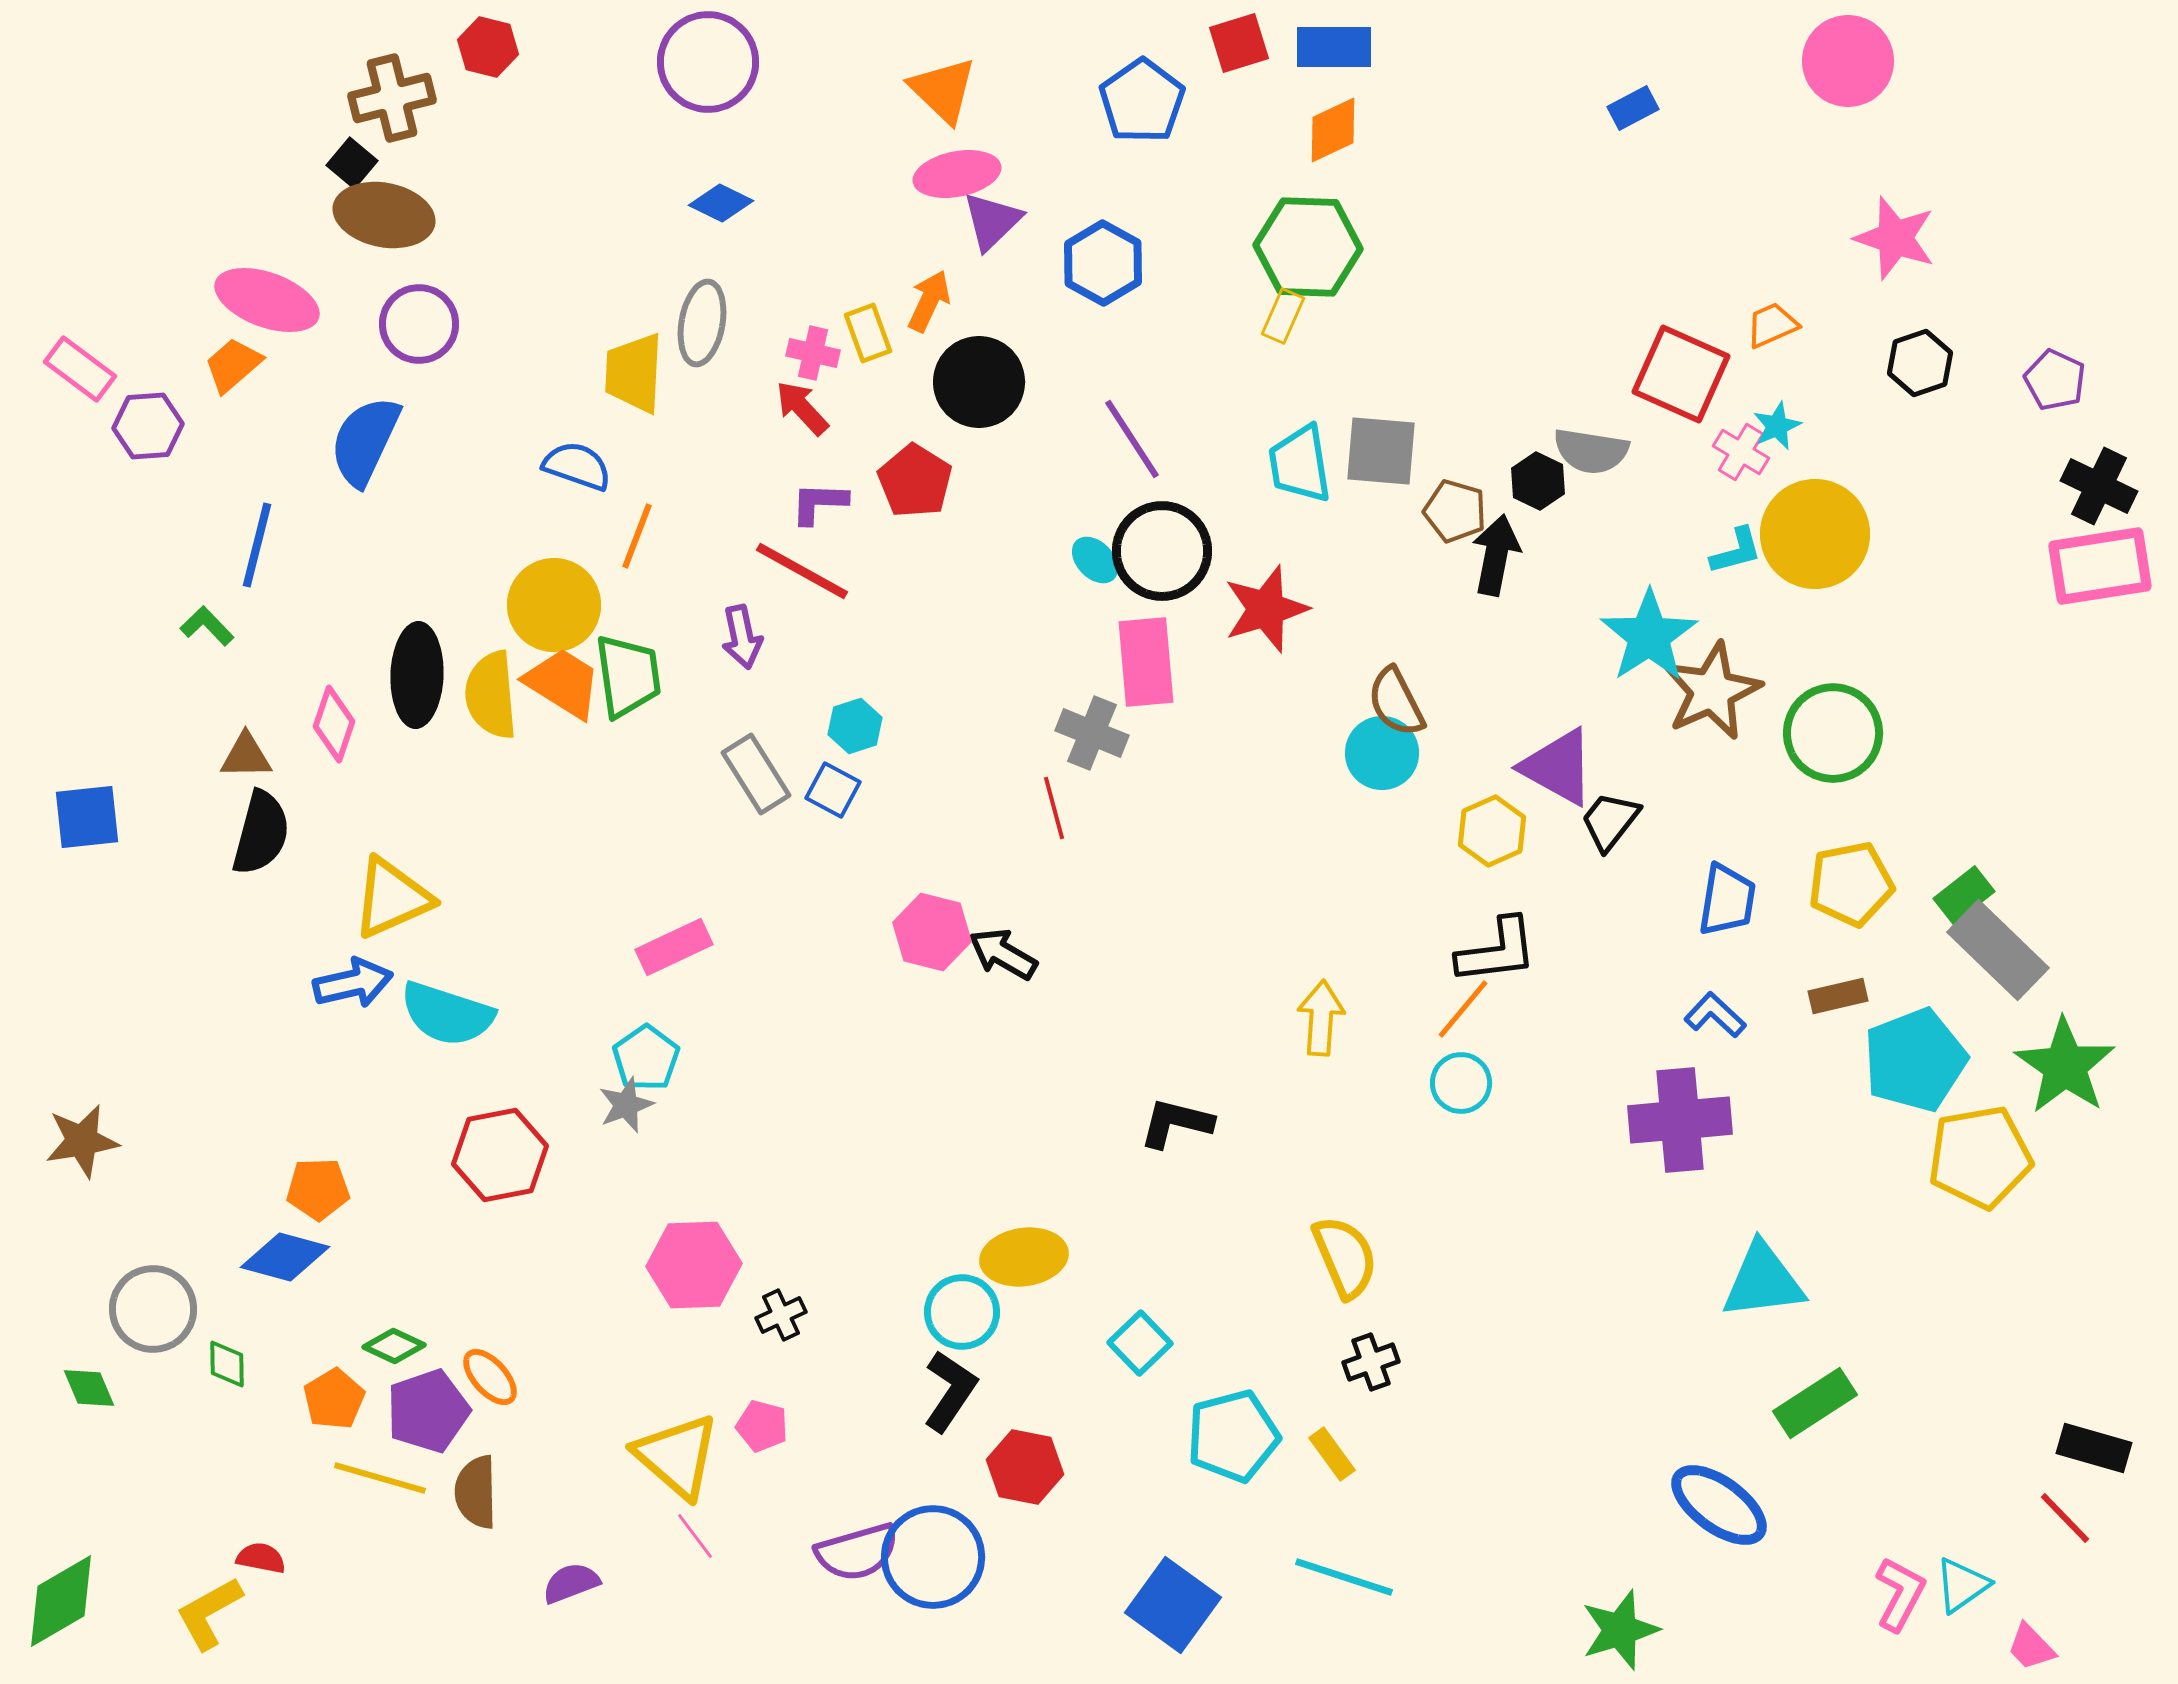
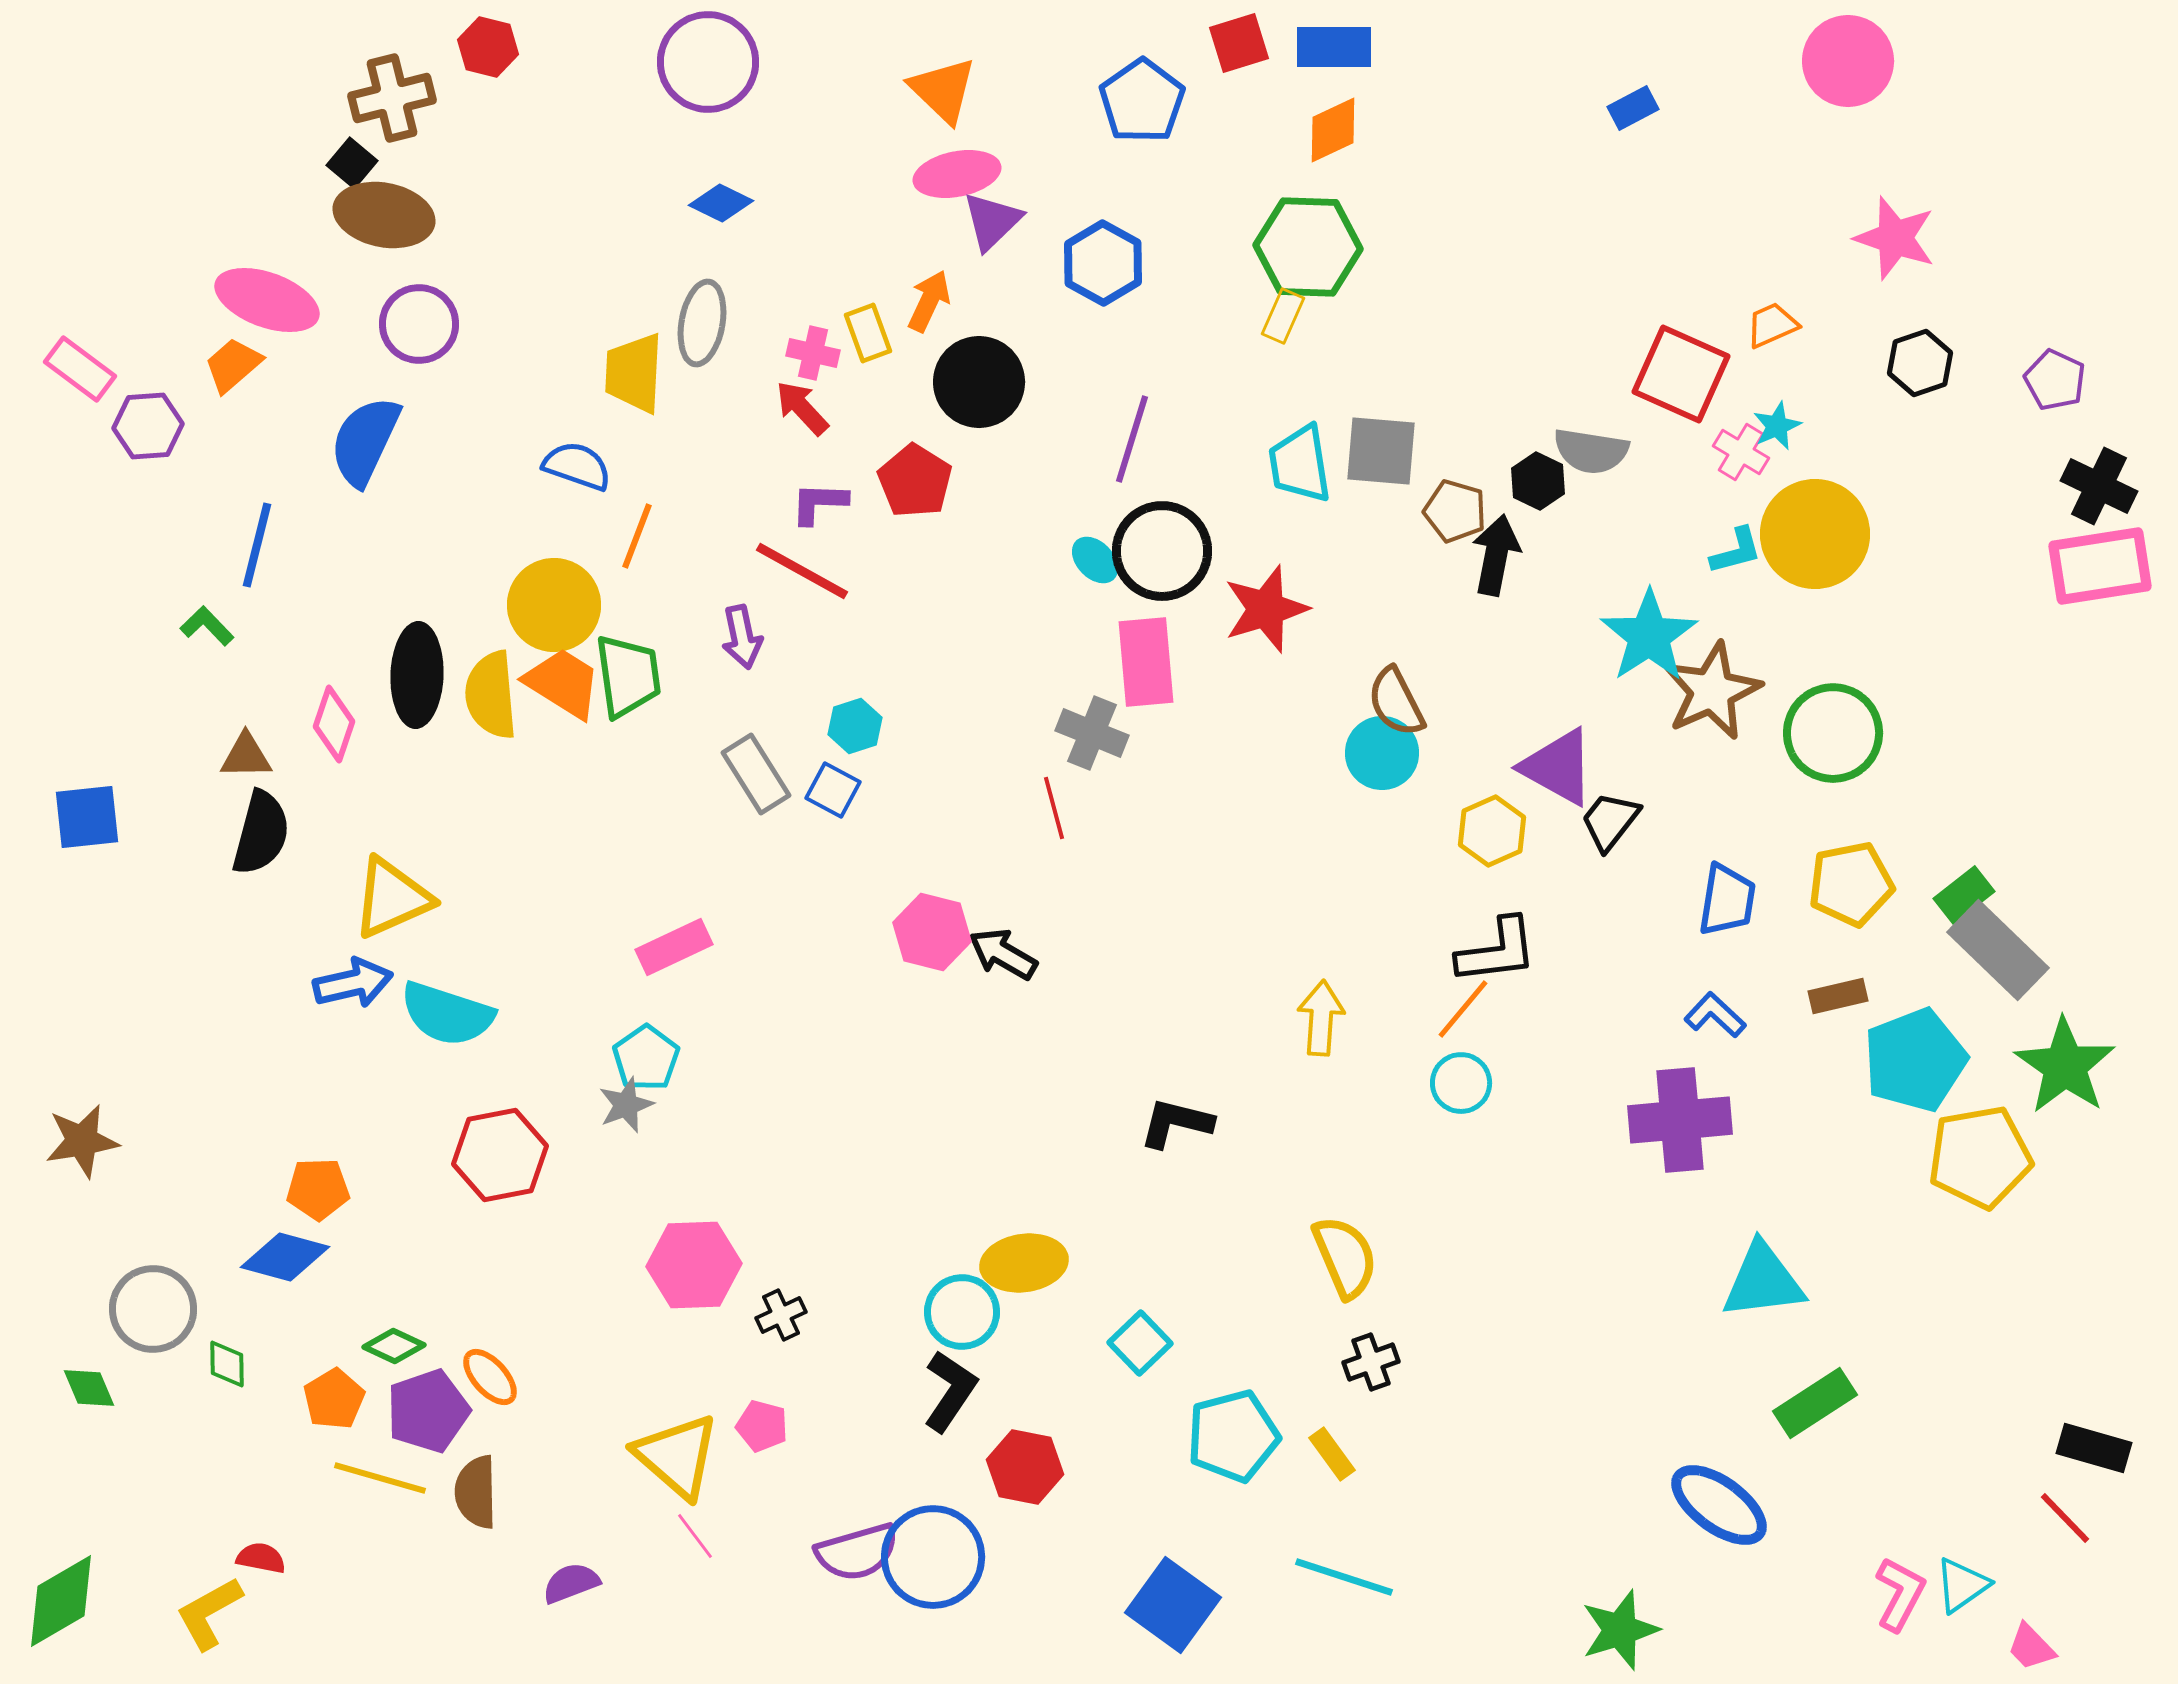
purple line at (1132, 439): rotated 50 degrees clockwise
yellow ellipse at (1024, 1257): moved 6 px down
